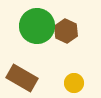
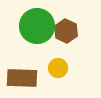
brown rectangle: rotated 28 degrees counterclockwise
yellow circle: moved 16 px left, 15 px up
